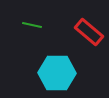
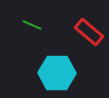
green line: rotated 12 degrees clockwise
